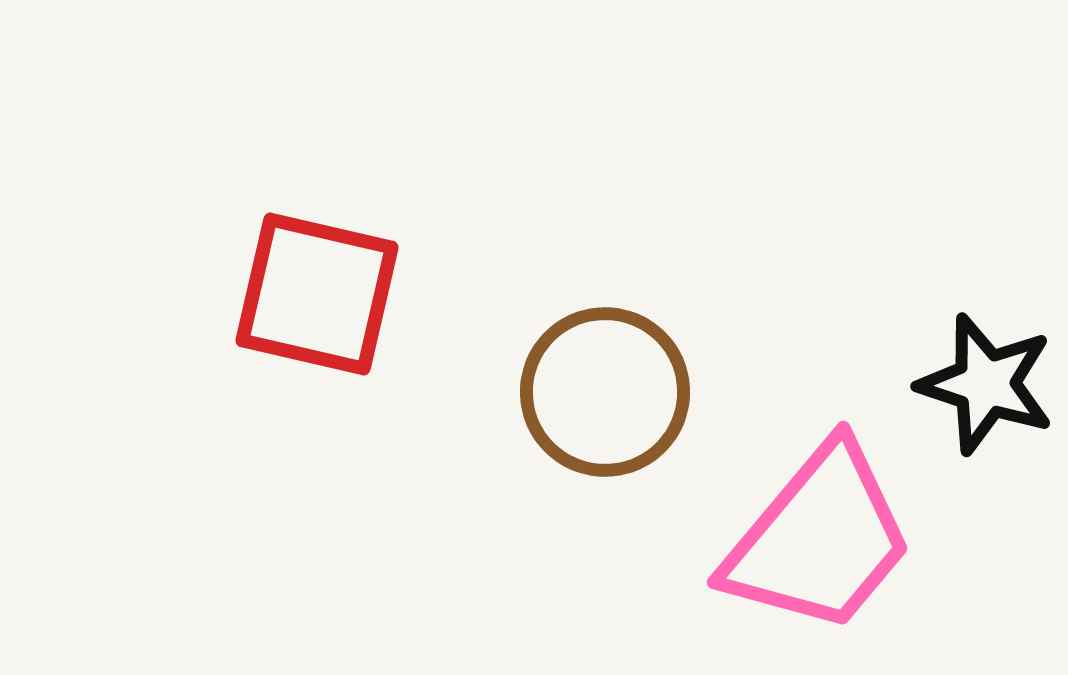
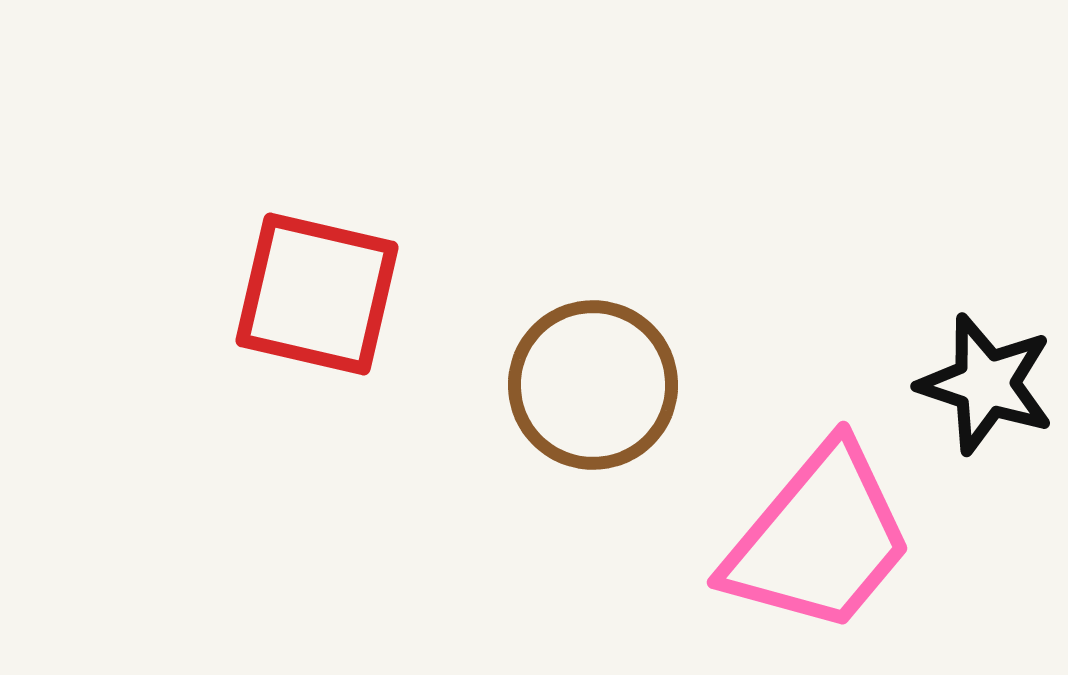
brown circle: moved 12 px left, 7 px up
